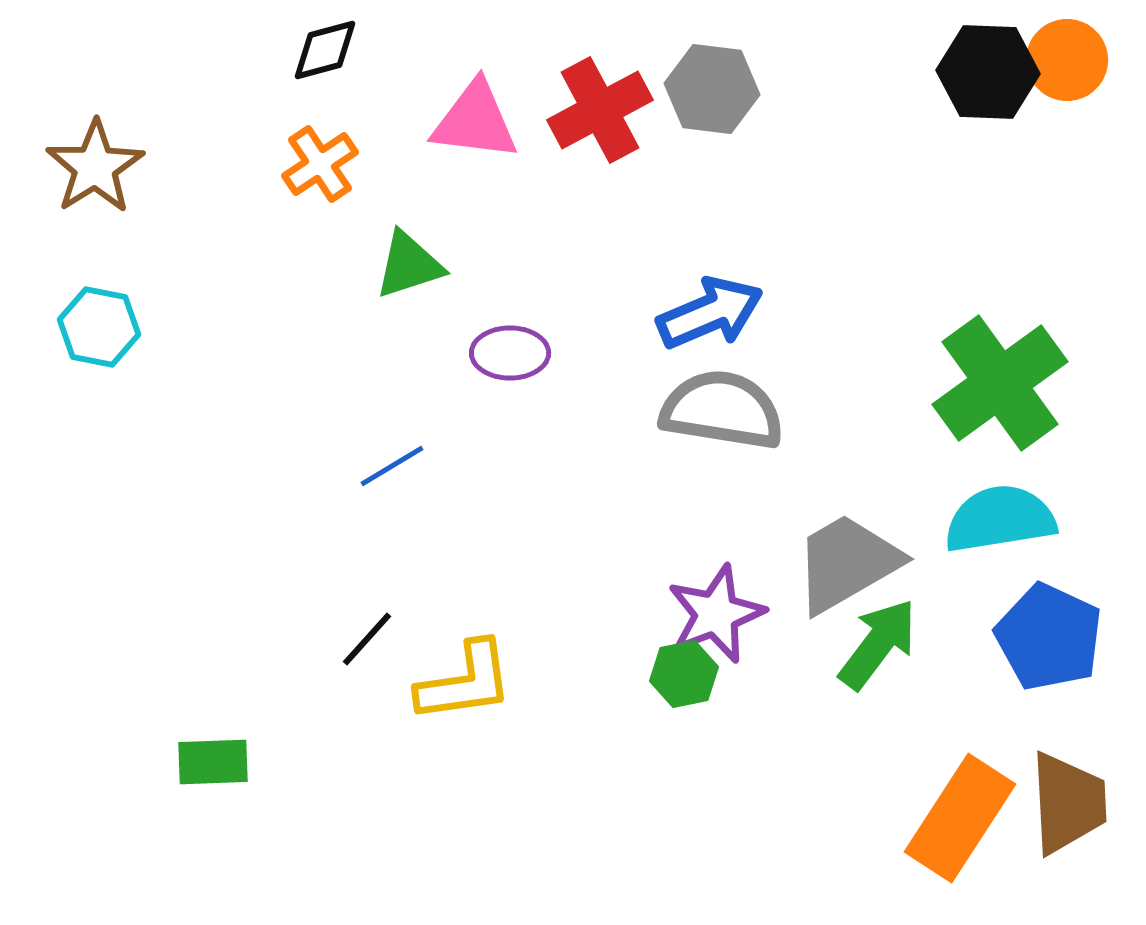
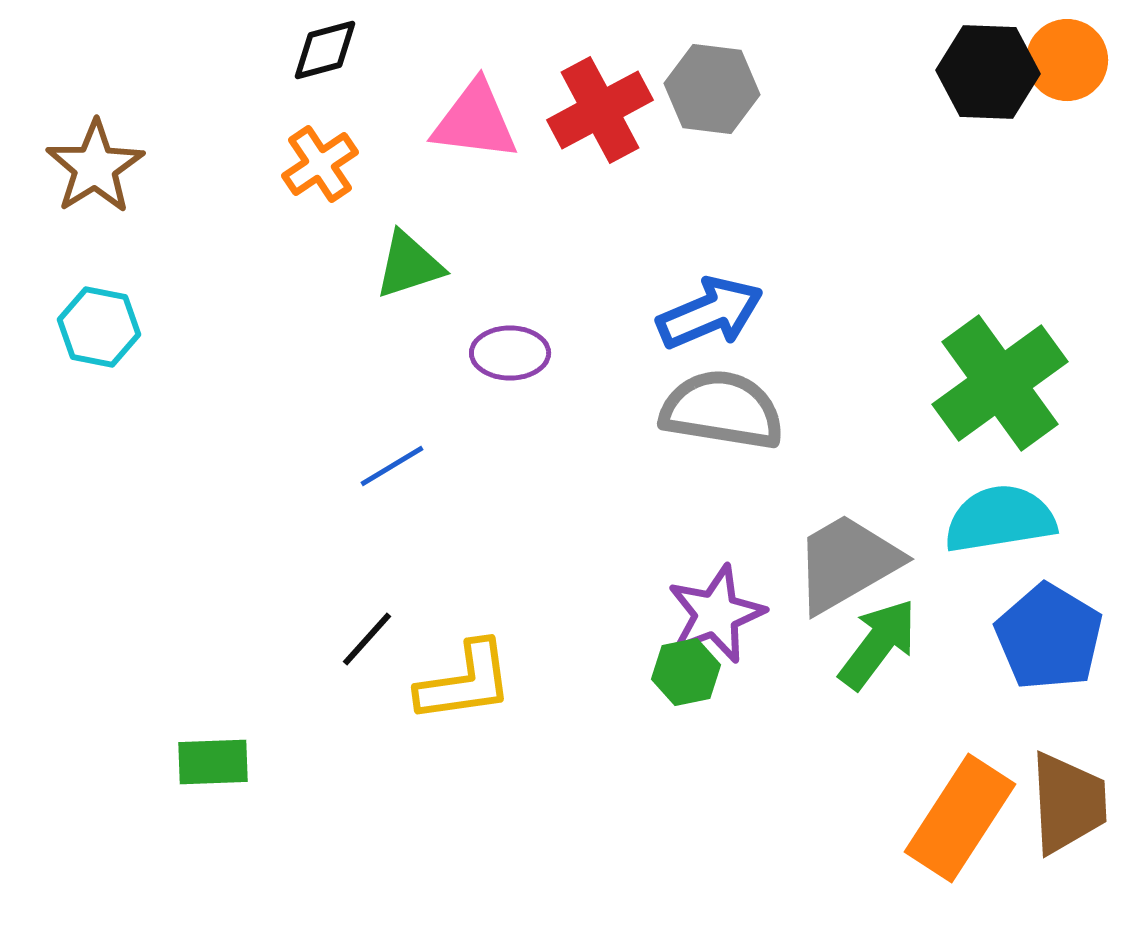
blue pentagon: rotated 6 degrees clockwise
green hexagon: moved 2 px right, 2 px up
